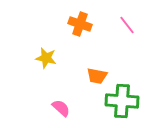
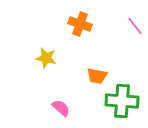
pink line: moved 8 px right, 1 px down
